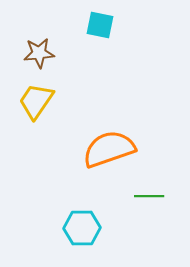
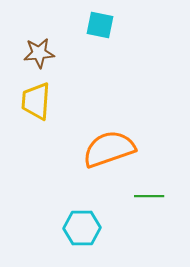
yellow trapezoid: rotated 30 degrees counterclockwise
